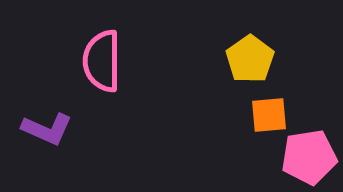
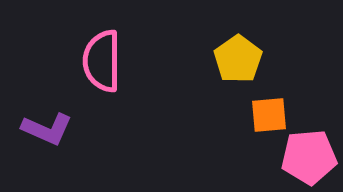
yellow pentagon: moved 12 px left
pink pentagon: rotated 4 degrees clockwise
